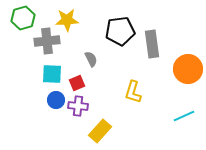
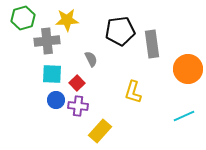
red square: rotated 21 degrees counterclockwise
